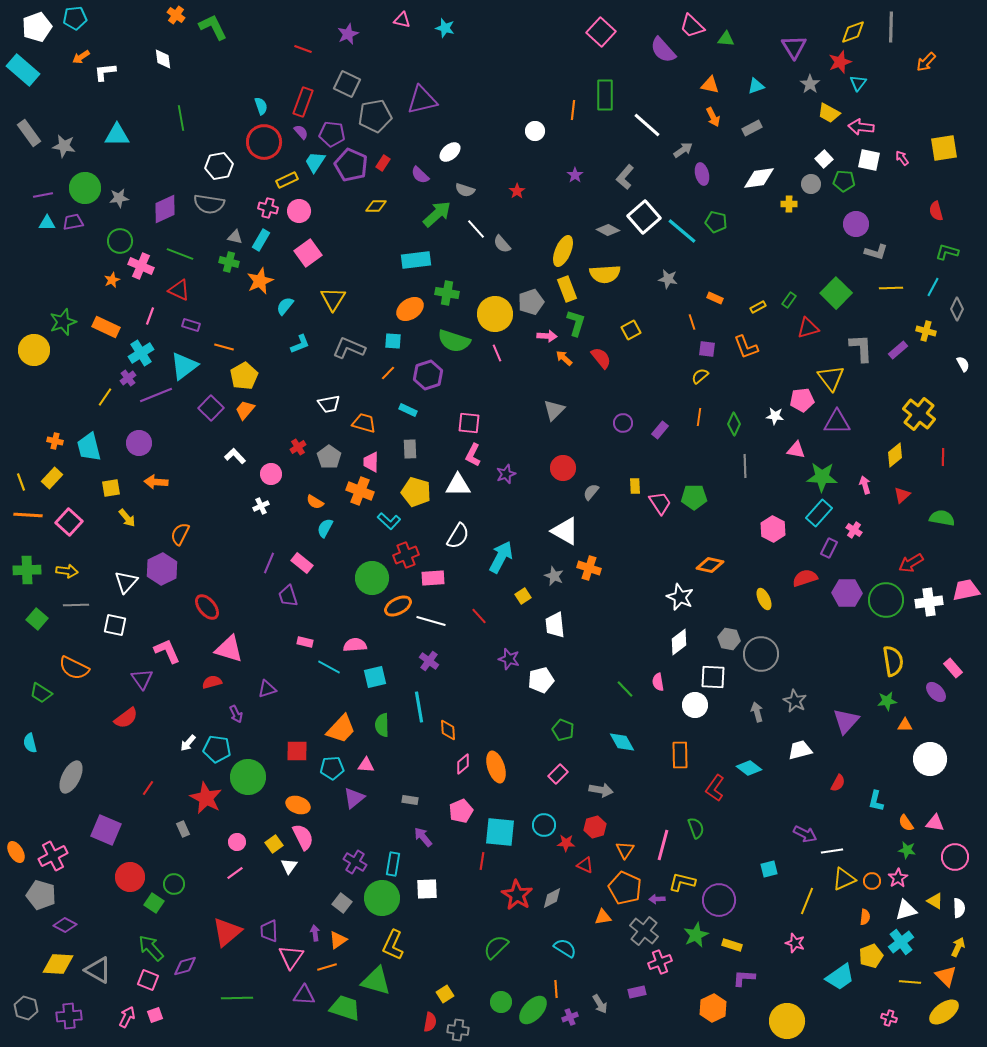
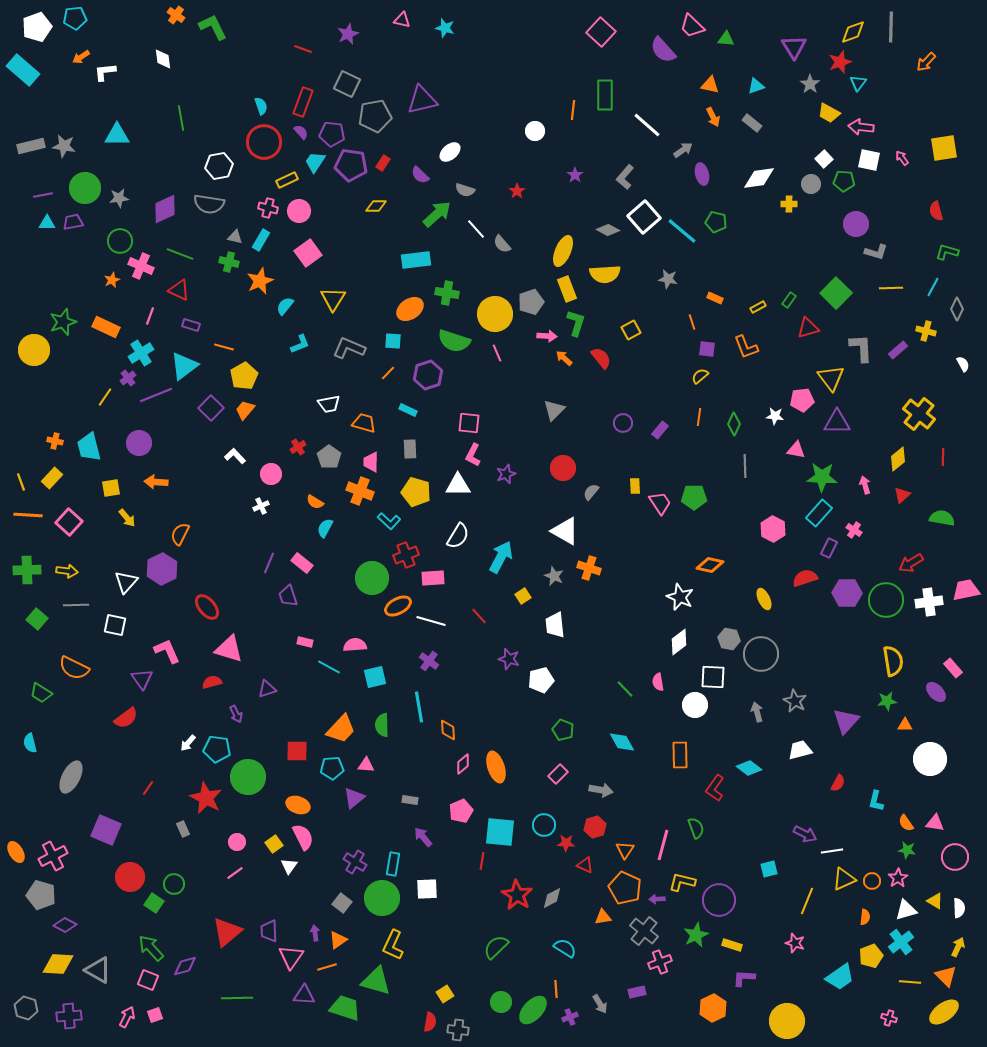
gray rectangle at (752, 128): moved 5 px up; rotated 66 degrees clockwise
gray rectangle at (29, 133): moved 2 px right, 13 px down; rotated 68 degrees counterclockwise
purple pentagon at (351, 165): rotated 16 degrees counterclockwise
yellow diamond at (895, 455): moved 3 px right, 4 px down
